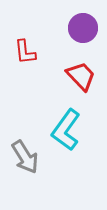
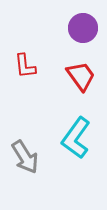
red L-shape: moved 14 px down
red trapezoid: rotated 8 degrees clockwise
cyan L-shape: moved 10 px right, 8 px down
